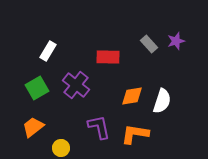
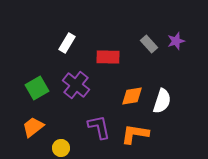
white rectangle: moved 19 px right, 8 px up
